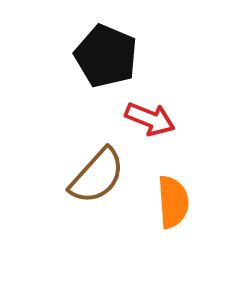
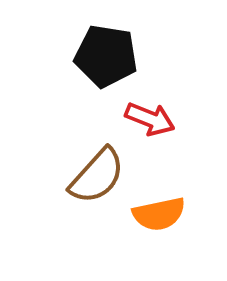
black pentagon: rotated 14 degrees counterclockwise
orange semicircle: moved 14 px left, 12 px down; rotated 82 degrees clockwise
